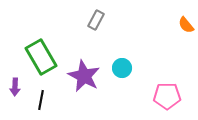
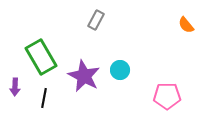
cyan circle: moved 2 px left, 2 px down
black line: moved 3 px right, 2 px up
